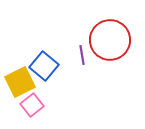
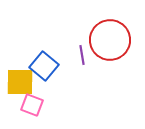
yellow square: rotated 28 degrees clockwise
pink square: rotated 30 degrees counterclockwise
